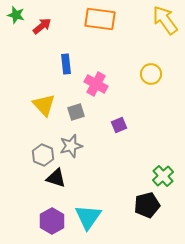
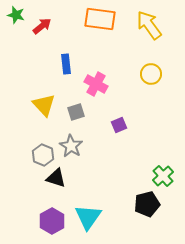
yellow arrow: moved 16 px left, 5 px down
gray star: rotated 25 degrees counterclockwise
black pentagon: moved 1 px up
